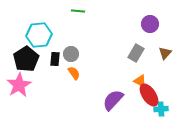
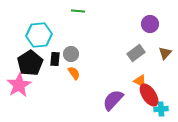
gray rectangle: rotated 24 degrees clockwise
black pentagon: moved 4 px right, 4 px down
